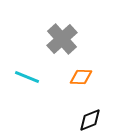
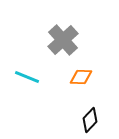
gray cross: moved 1 px right, 1 px down
black diamond: rotated 25 degrees counterclockwise
